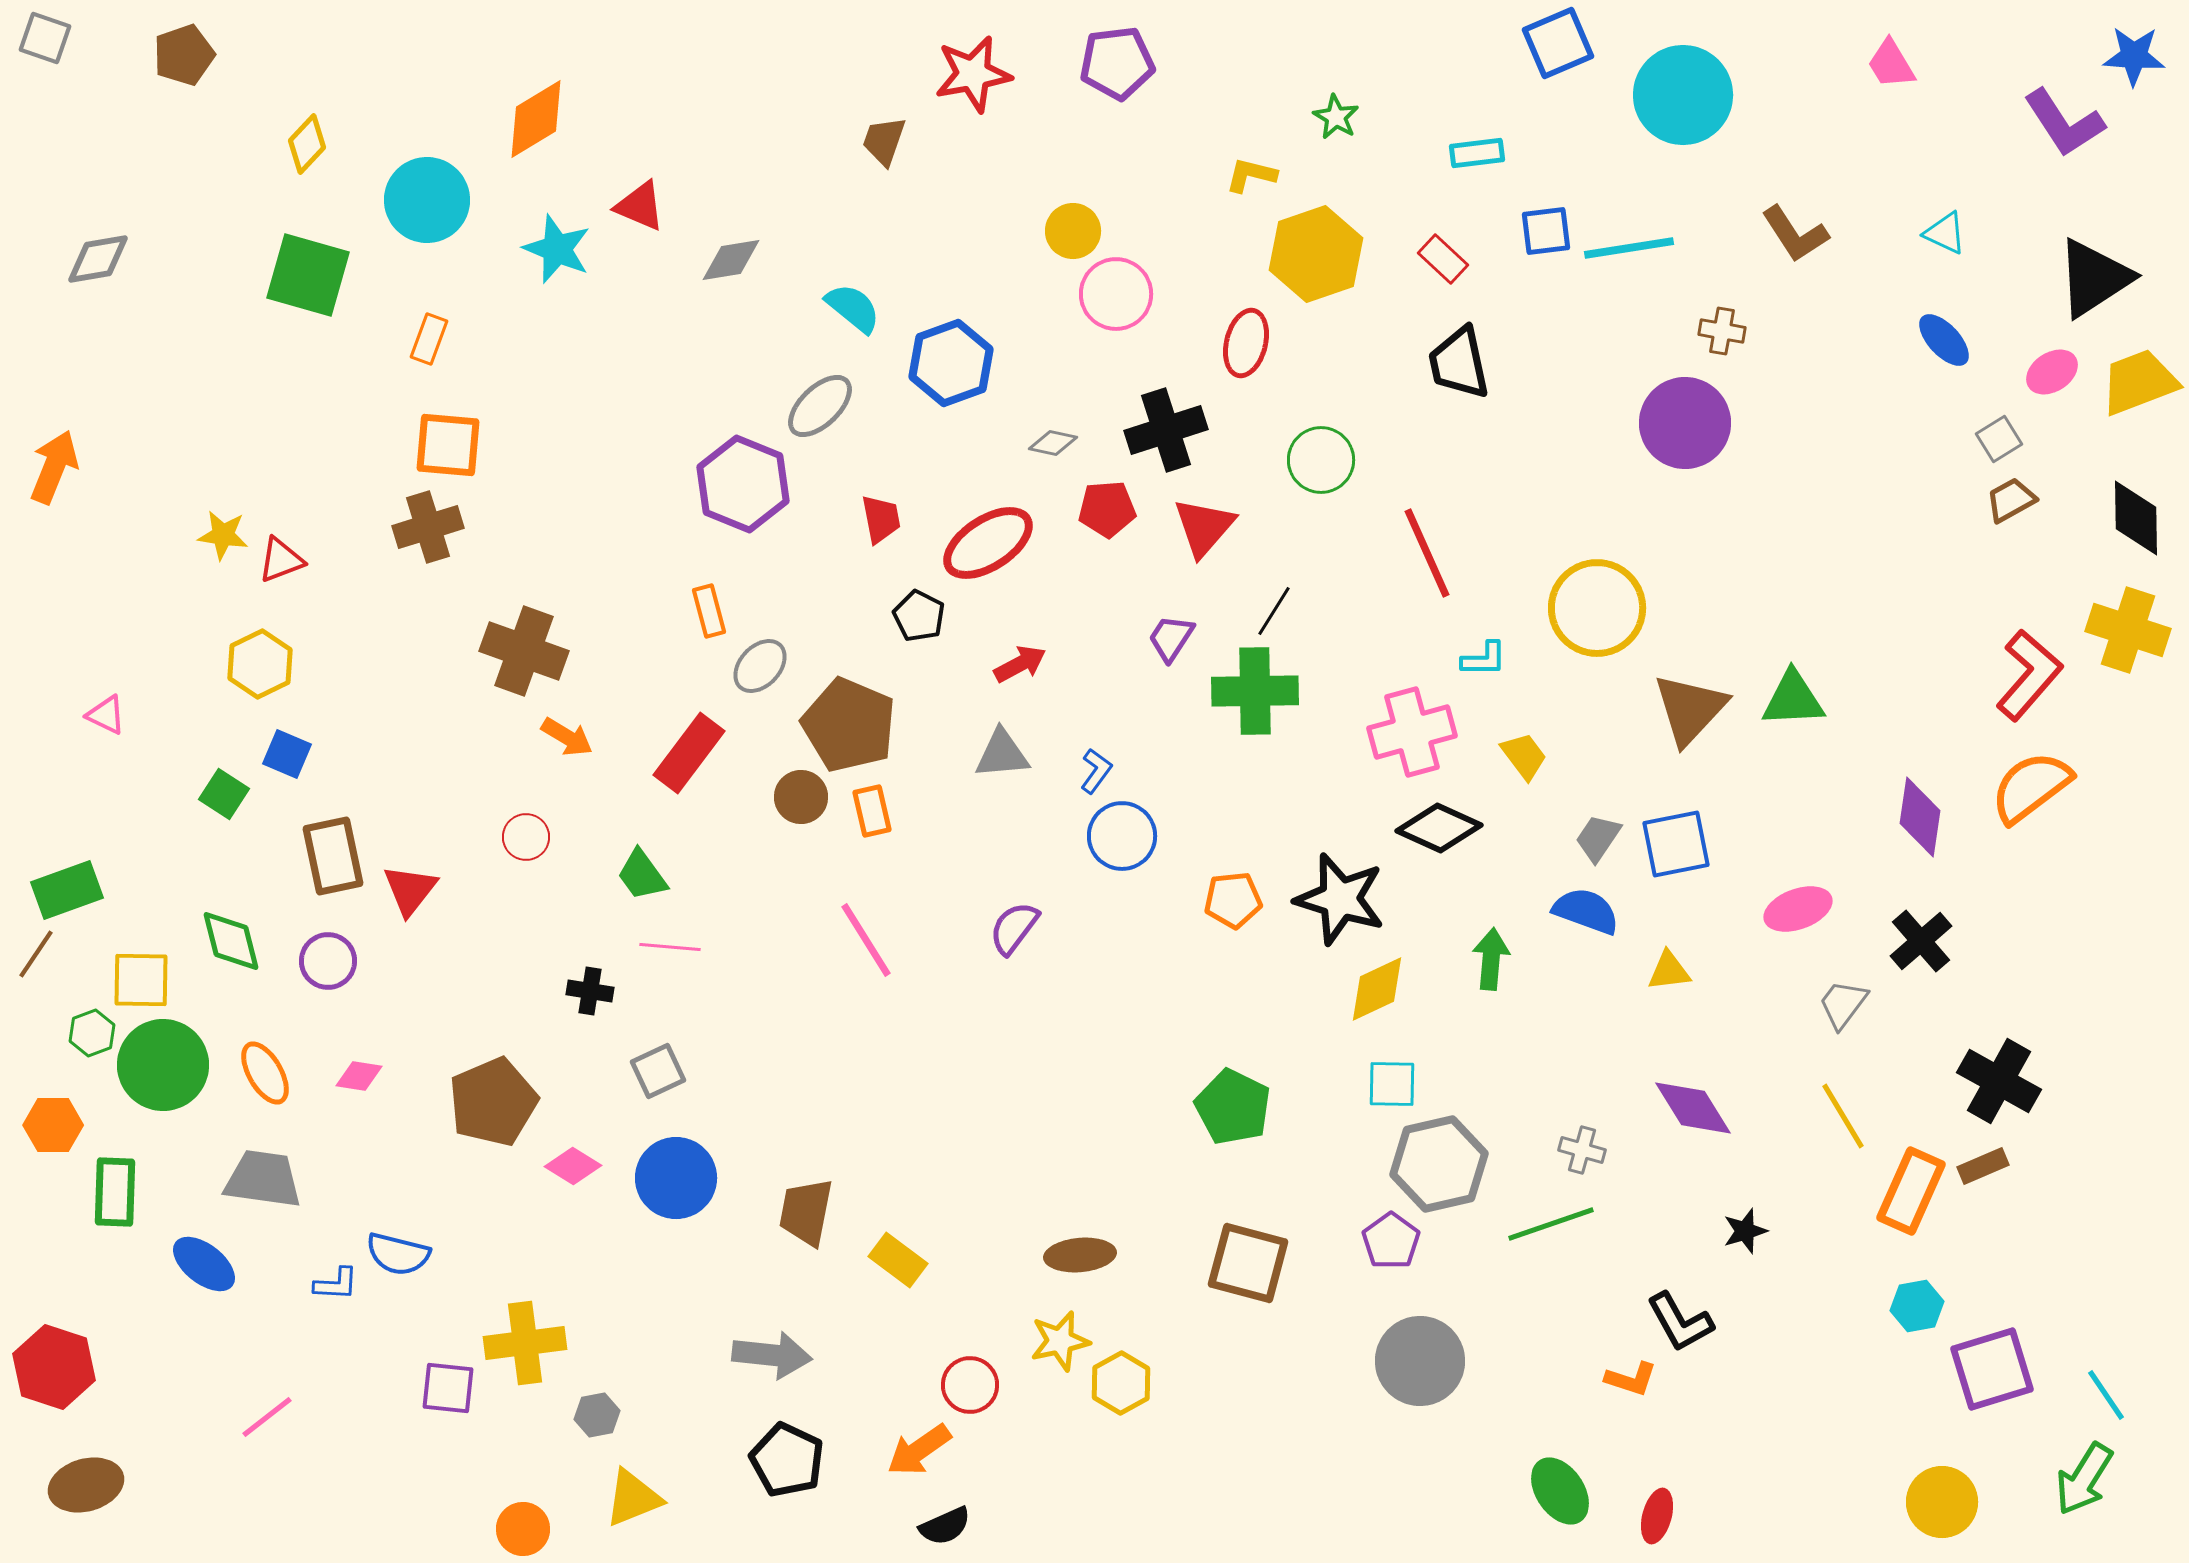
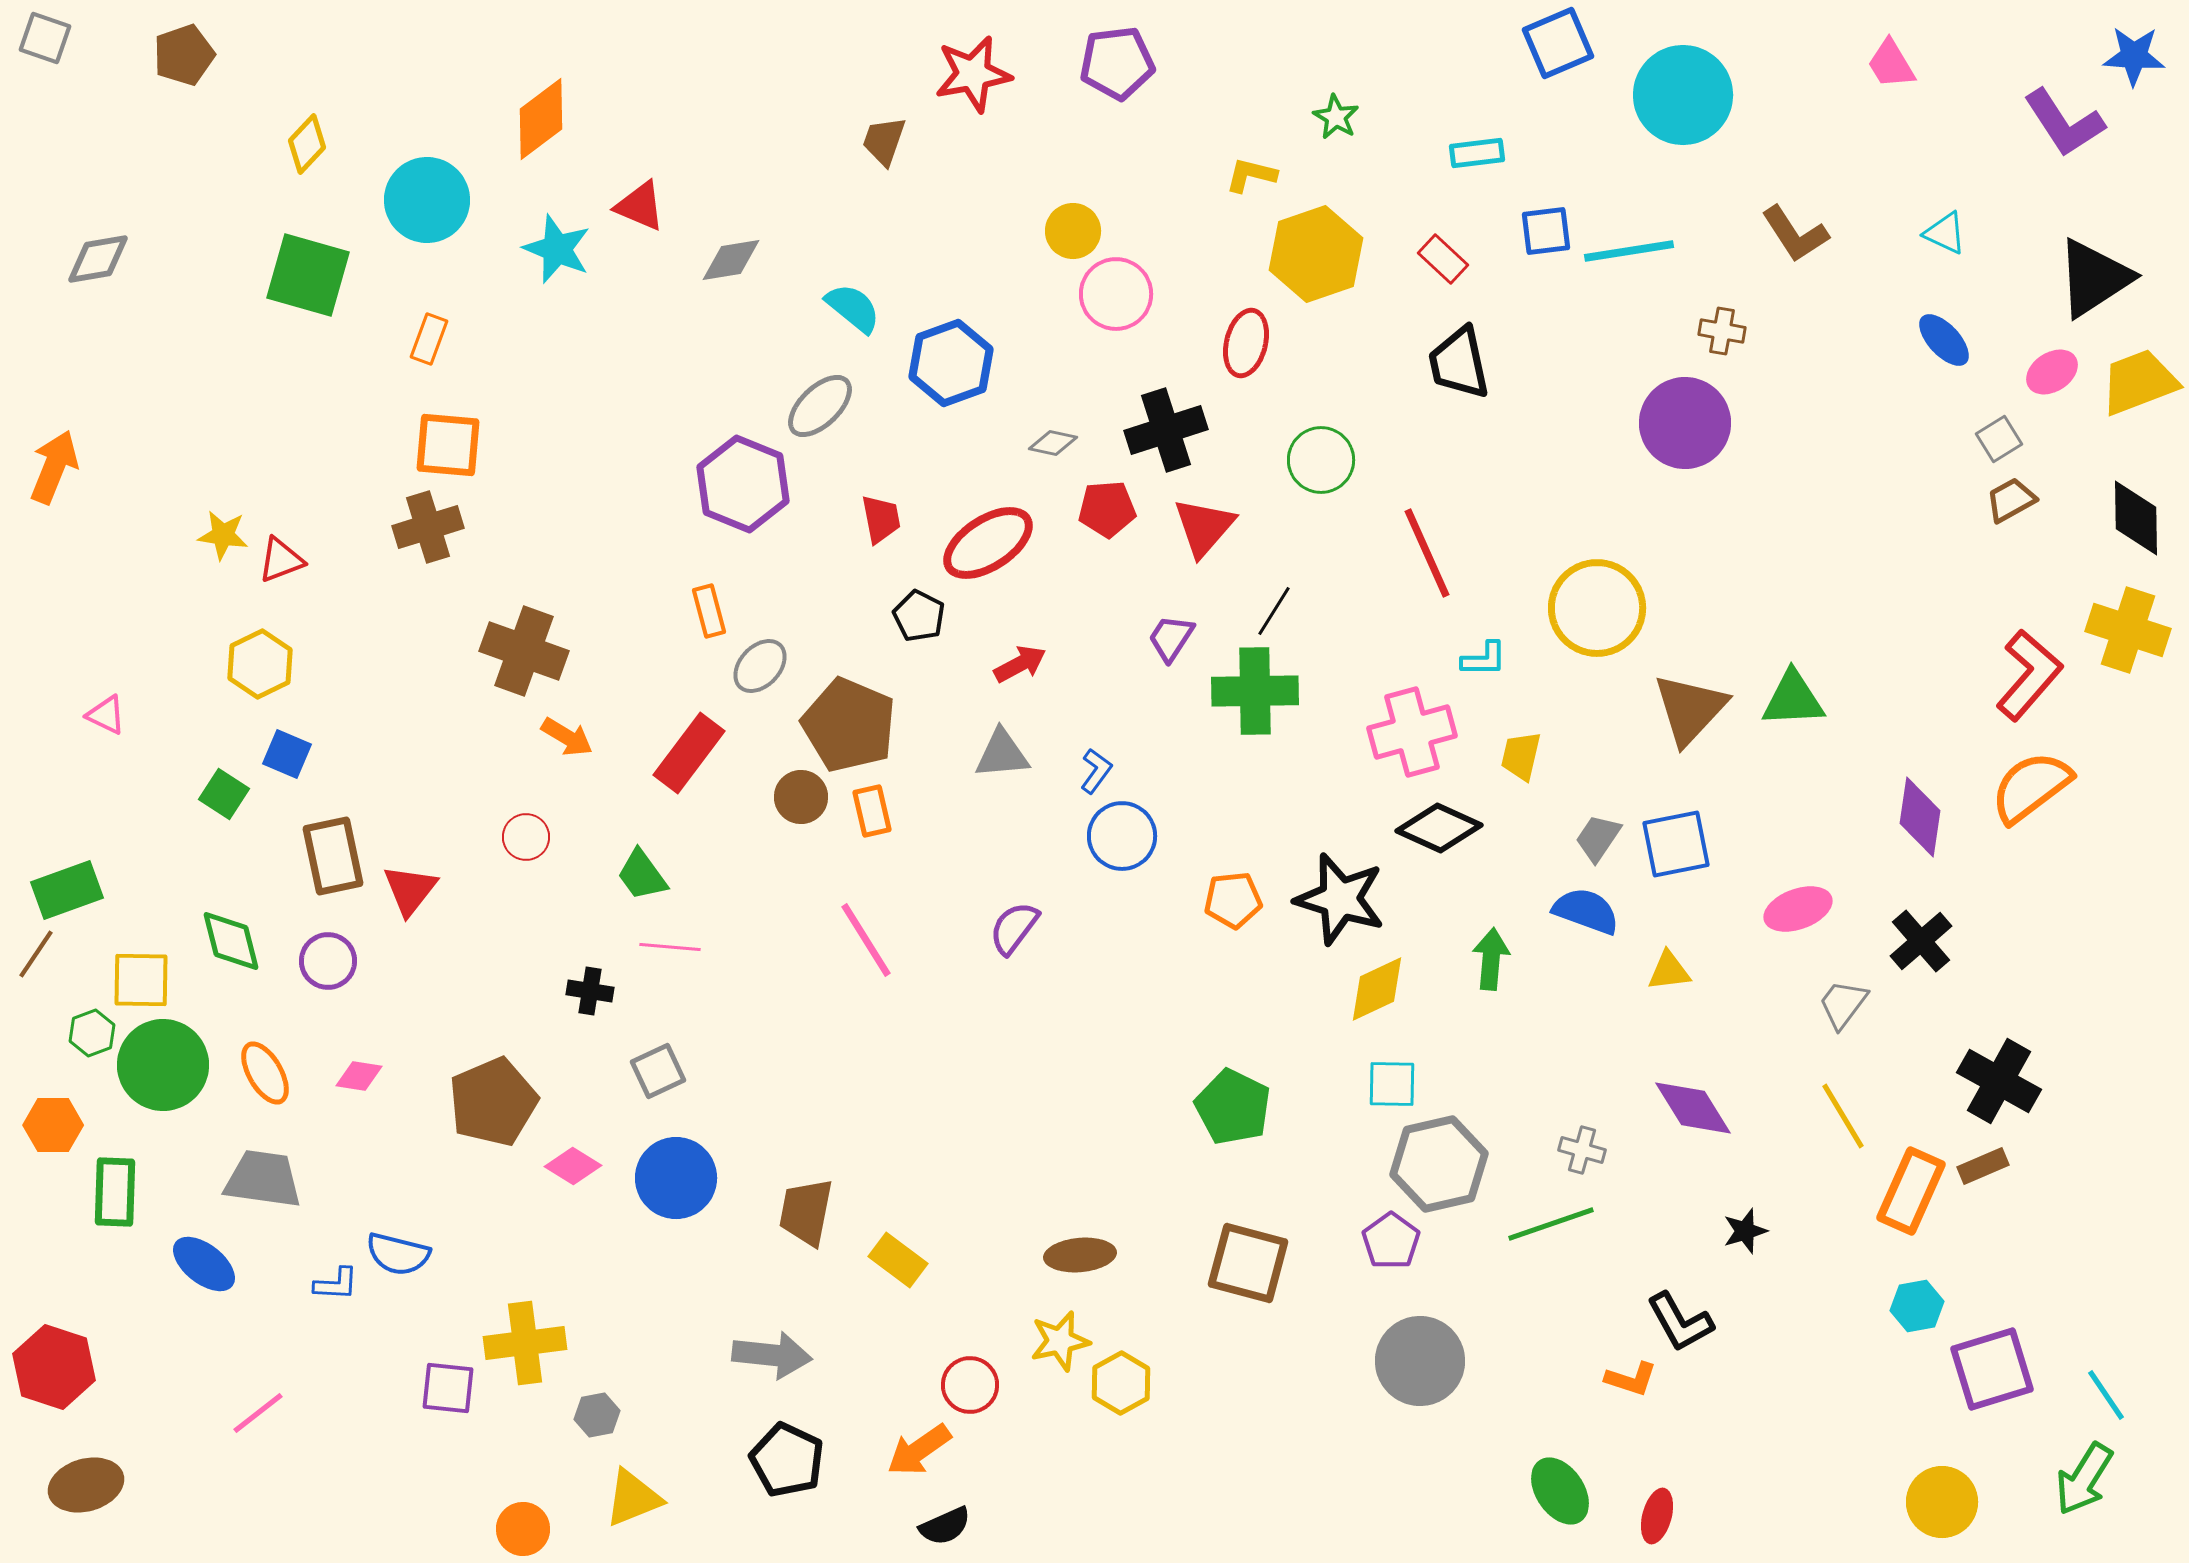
orange diamond at (536, 119): moved 5 px right; rotated 6 degrees counterclockwise
cyan line at (1629, 248): moved 3 px down
yellow trapezoid at (1524, 756): moved 3 px left; rotated 130 degrees counterclockwise
pink line at (267, 1417): moved 9 px left, 4 px up
